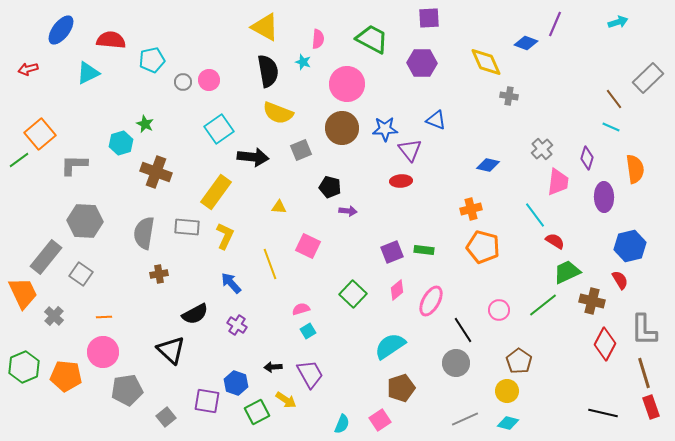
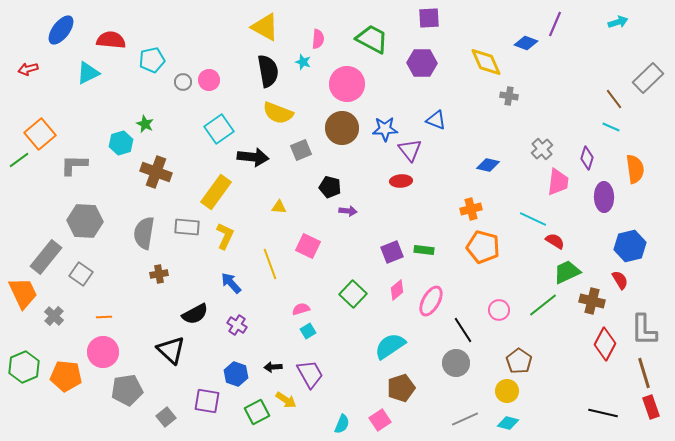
cyan line at (535, 215): moved 2 px left, 4 px down; rotated 28 degrees counterclockwise
blue hexagon at (236, 383): moved 9 px up
